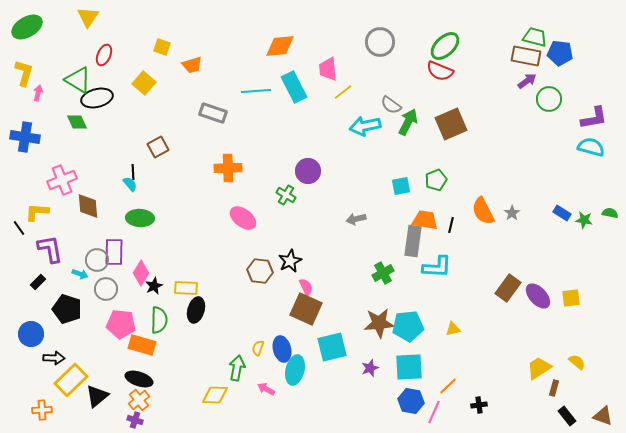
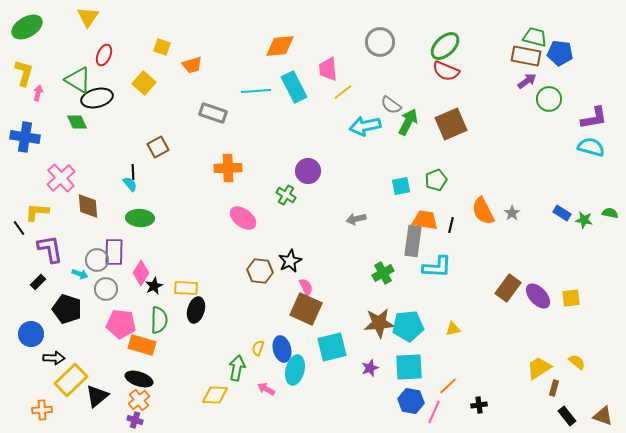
red semicircle at (440, 71): moved 6 px right
pink cross at (62, 180): moved 1 px left, 2 px up; rotated 20 degrees counterclockwise
